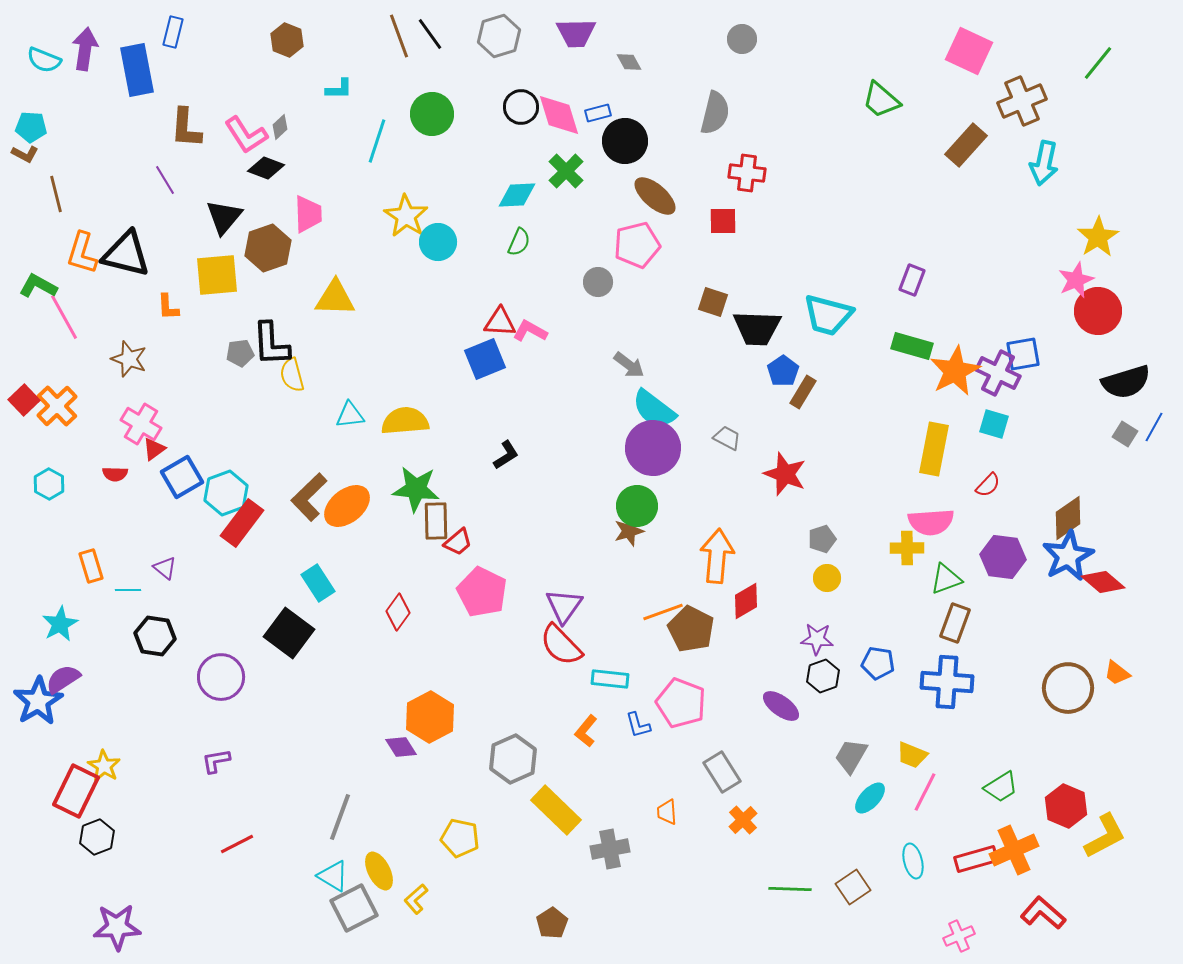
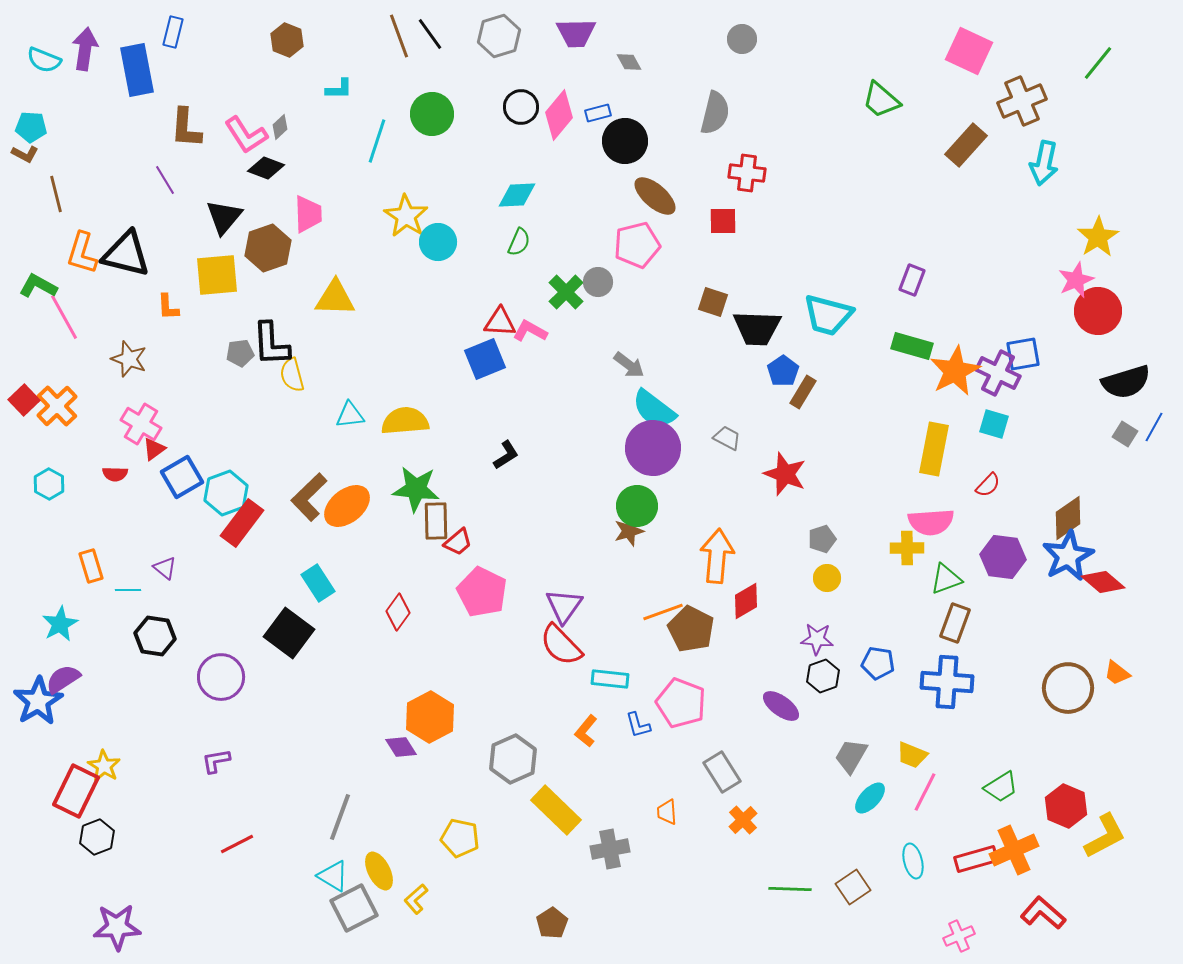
pink diamond at (559, 115): rotated 57 degrees clockwise
green cross at (566, 171): moved 121 px down
